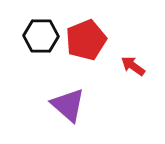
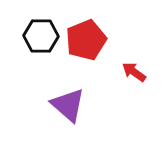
red arrow: moved 1 px right, 6 px down
